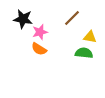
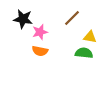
orange semicircle: moved 1 px right, 2 px down; rotated 21 degrees counterclockwise
